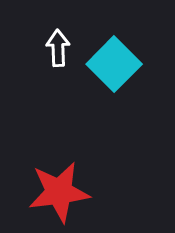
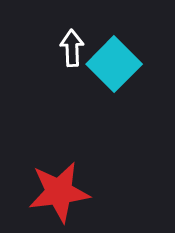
white arrow: moved 14 px right
